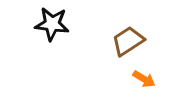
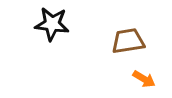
brown trapezoid: rotated 24 degrees clockwise
